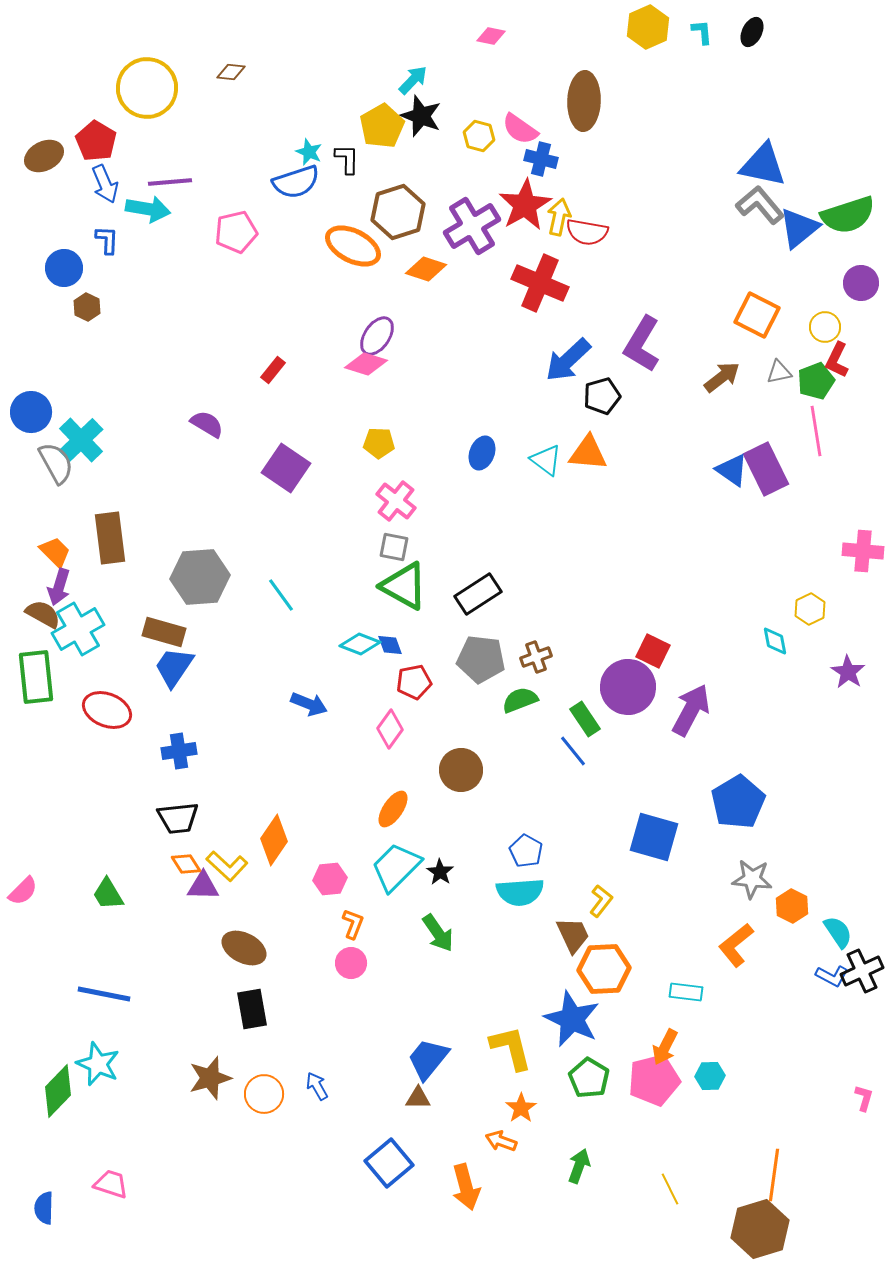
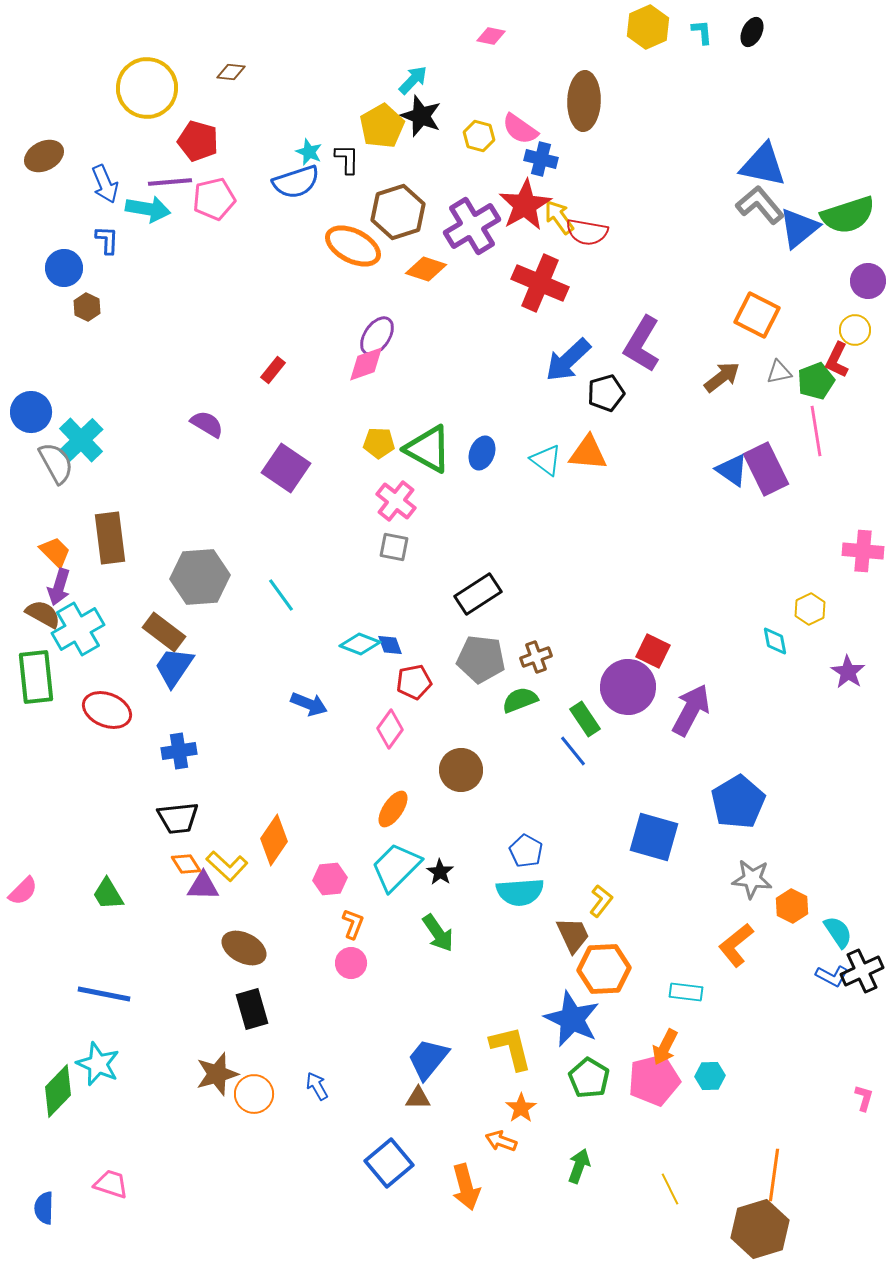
red pentagon at (96, 141): moved 102 px right; rotated 15 degrees counterclockwise
yellow arrow at (559, 217): rotated 48 degrees counterclockwise
pink pentagon at (236, 232): moved 22 px left, 33 px up
purple circle at (861, 283): moved 7 px right, 2 px up
yellow circle at (825, 327): moved 30 px right, 3 px down
pink diamond at (366, 364): rotated 36 degrees counterclockwise
black pentagon at (602, 396): moved 4 px right, 3 px up
green triangle at (404, 586): moved 24 px right, 137 px up
brown rectangle at (164, 632): rotated 21 degrees clockwise
black rectangle at (252, 1009): rotated 6 degrees counterclockwise
brown star at (210, 1078): moved 7 px right, 4 px up
orange circle at (264, 1094): moved 10 px left
